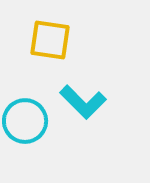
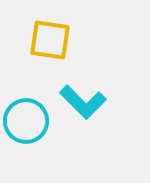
cyan circle: moved 1 px right
